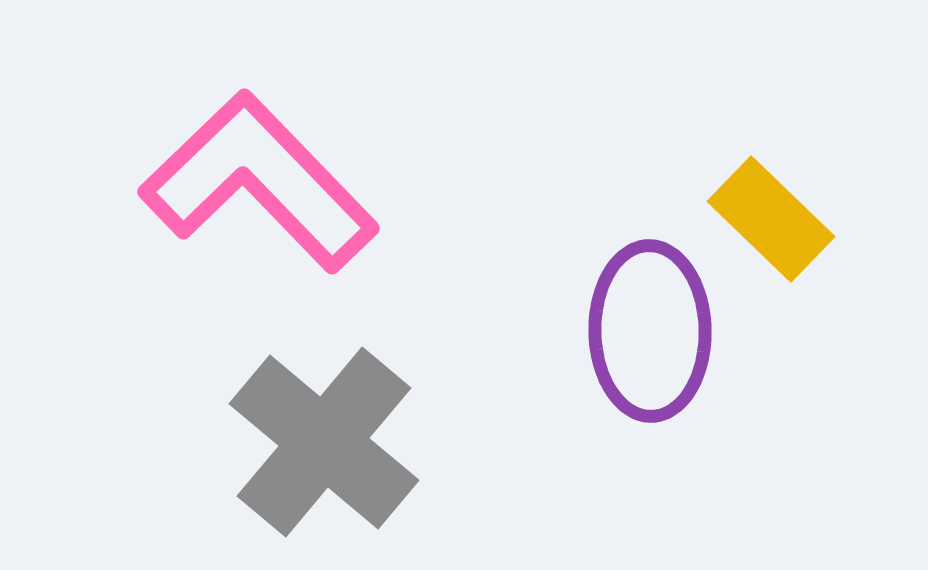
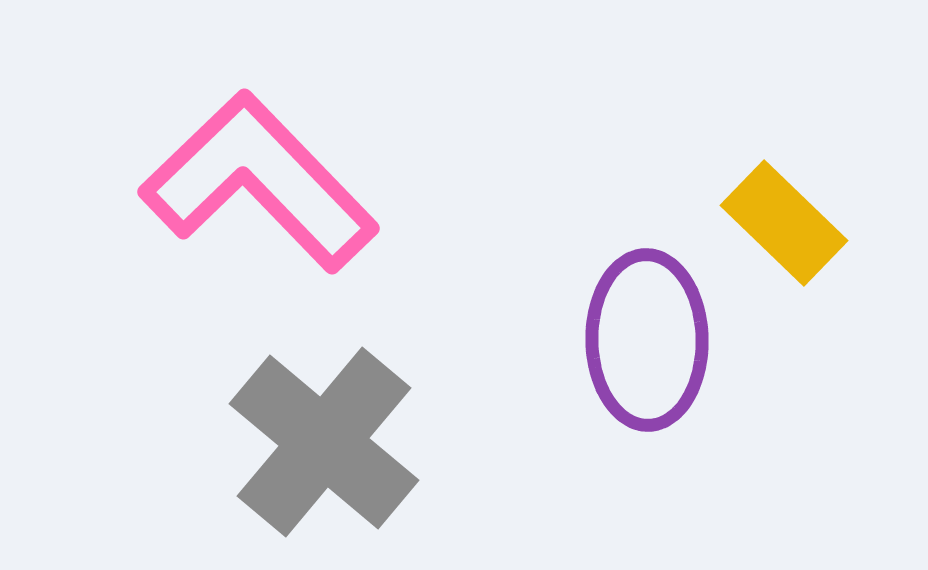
yellow rectangle: moved 13 px right, 4 px down
purple ellipse: moved 3 px left, 9 px down
